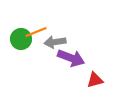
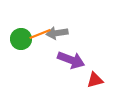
orange line: moved 4 px right, 2 px down
gray arrow: moved 2 px right, 9 px up
purple arrow: moved 2 px down
